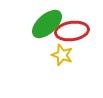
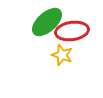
green ellipse: moved 2 px up
